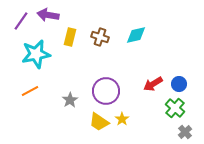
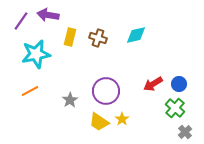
brown cross: moved 2 px left, 1 px down
